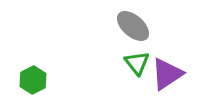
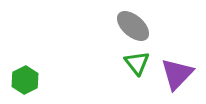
purple triangle: moved 10 px right; rotated 12 degrees counterclockwise
green hexagon: moved 8 px left
